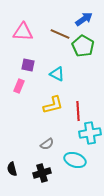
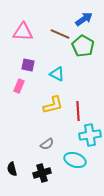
cyan cross: moved 2 px down
